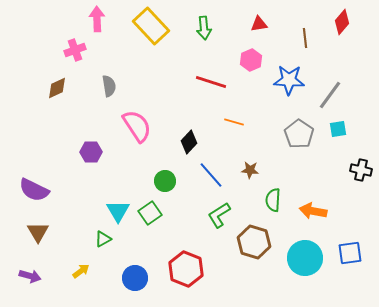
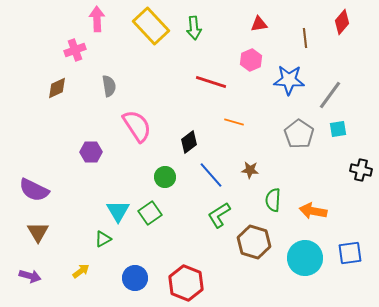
green arrow: moved 10 px left
black diamond: rotated 10 degrees clockwise
green circle: moved 4 px up
red hexagon: moved 14 px down
